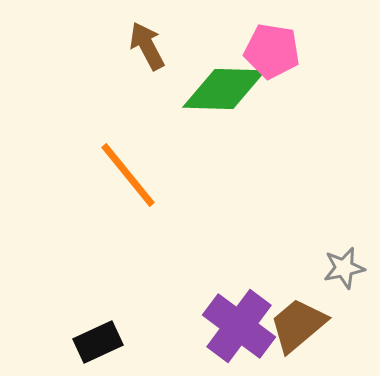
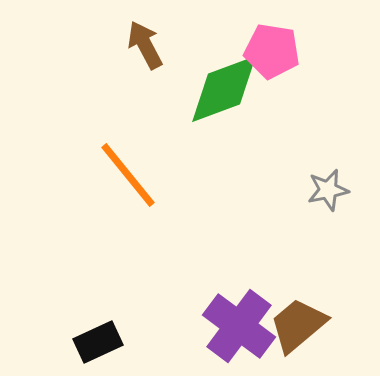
brown arrow: moved 2 px left, 1 px up
green diamond: rotated 22 degrees counterclockwise
gray star: moved 16 px left, 78 px up
